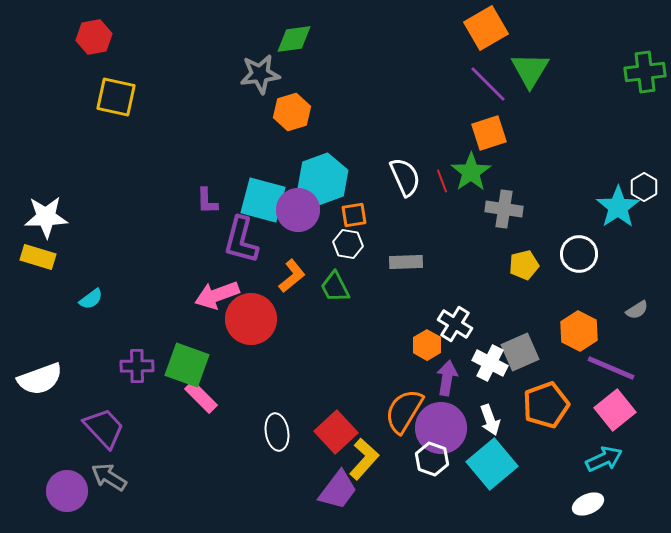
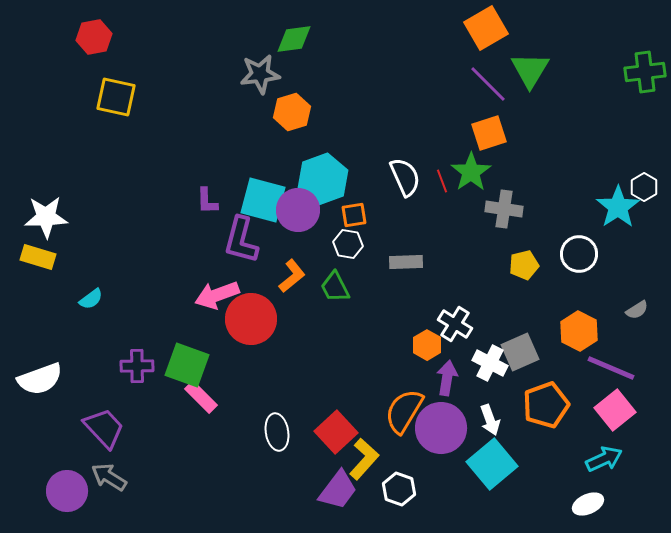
white hexagon at (432, 459): moved 33 px left, 30 px down
